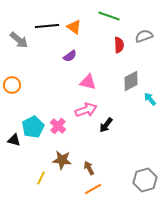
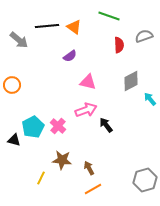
black arrow: rotated 105 degrees clockwise
